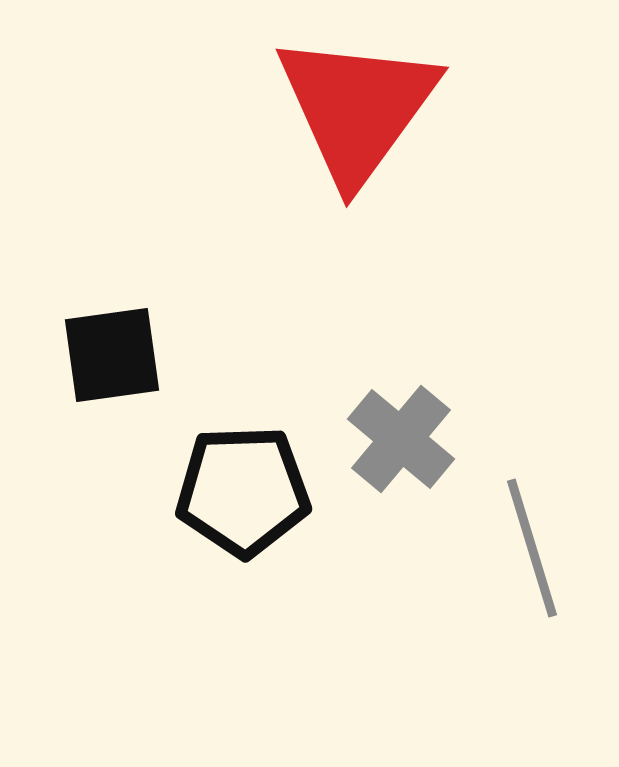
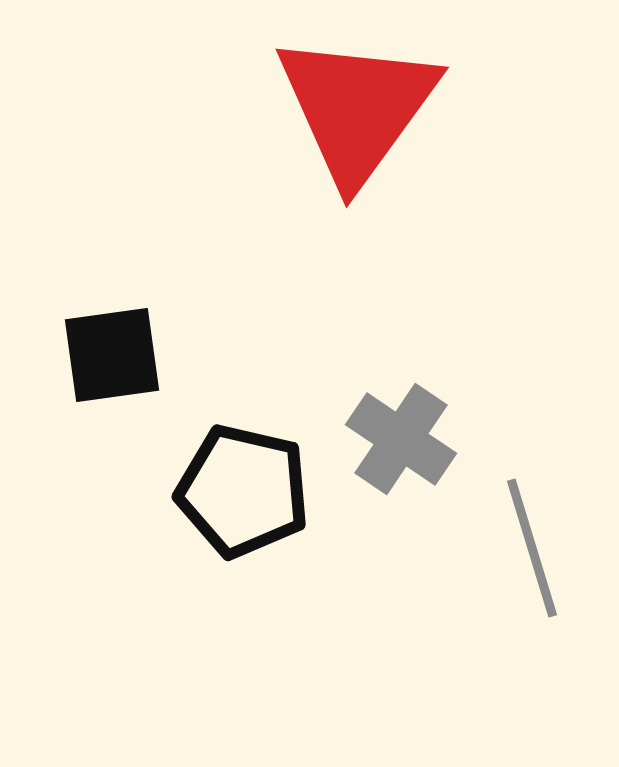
gray cross: rotated 6 degrees counterclockwise
black pentagon: rotated 15 degrees clockwise
